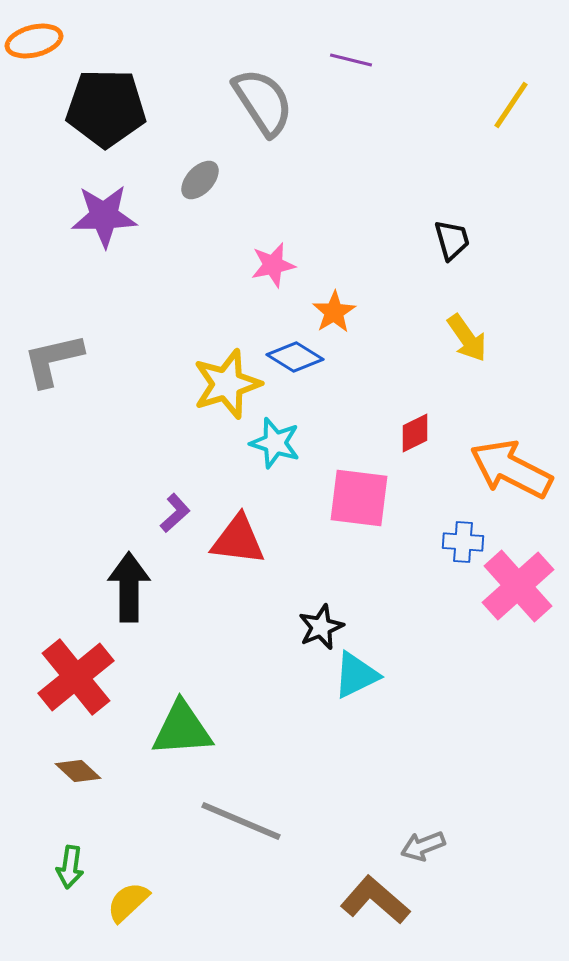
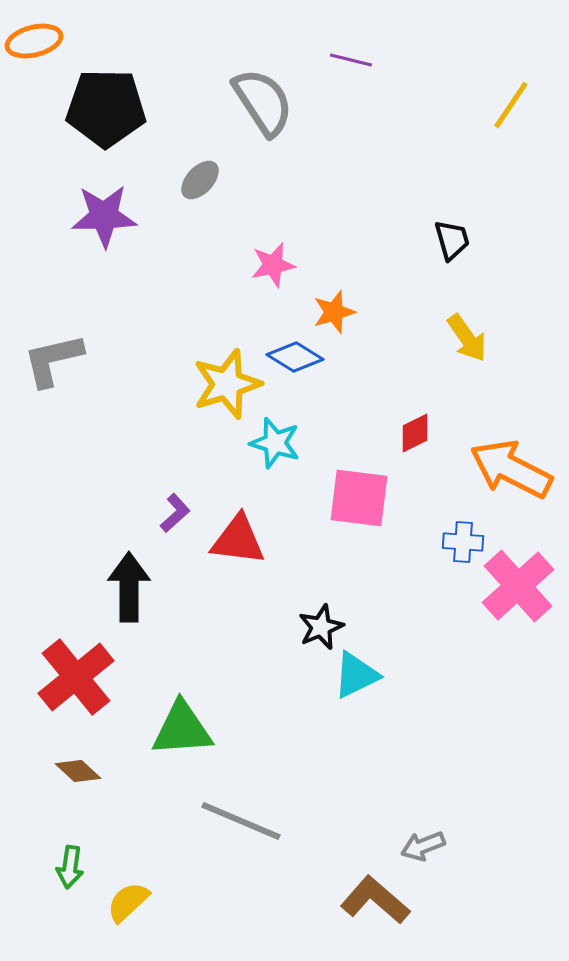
orange star: rotated 15 degrees clockwise
